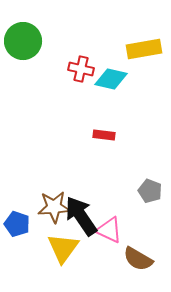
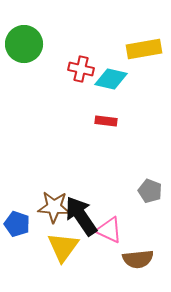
green circle: moved 1 px right, 3 px down
red rectangle: moved 2 px right, 14 px up
brown star: rotated 8 degrees clockwise
yellow triangle: moved 1 px up
brown semicircle: rotated 36 degrees counterclockwise
